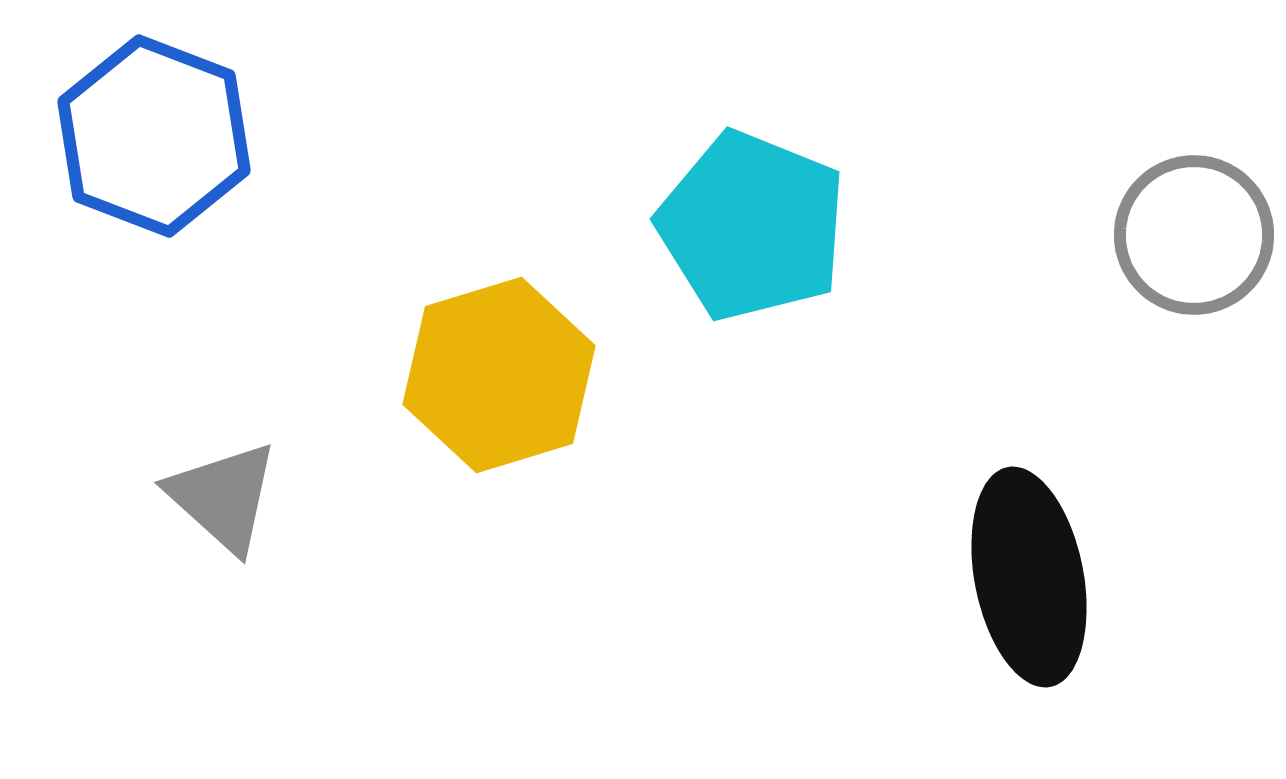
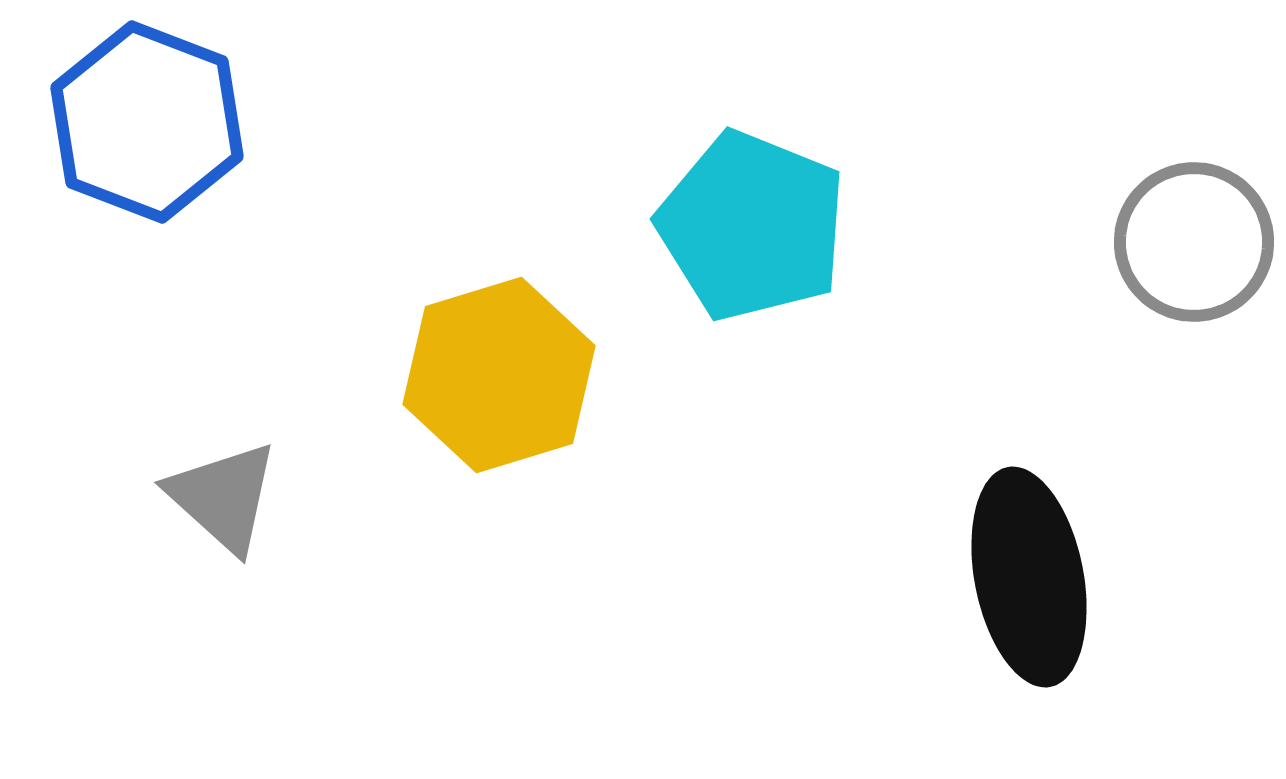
blue hexagon: moved 7 px left, 14 px up
gray circle: moved 7 px down
